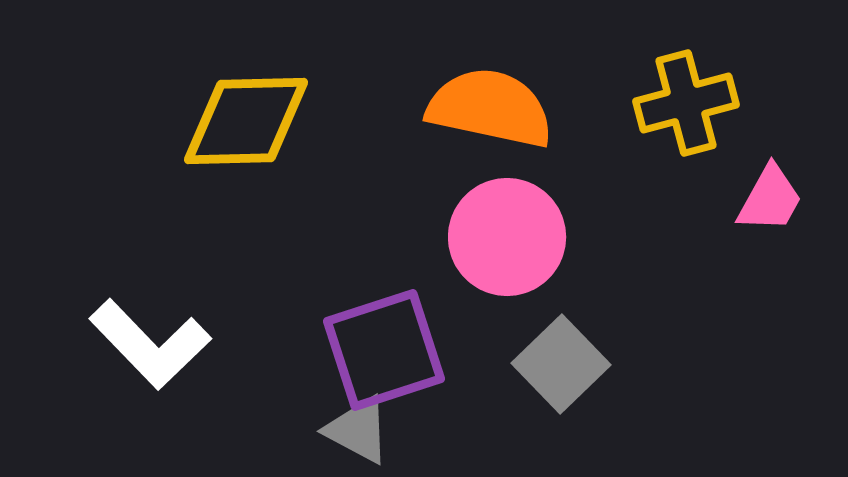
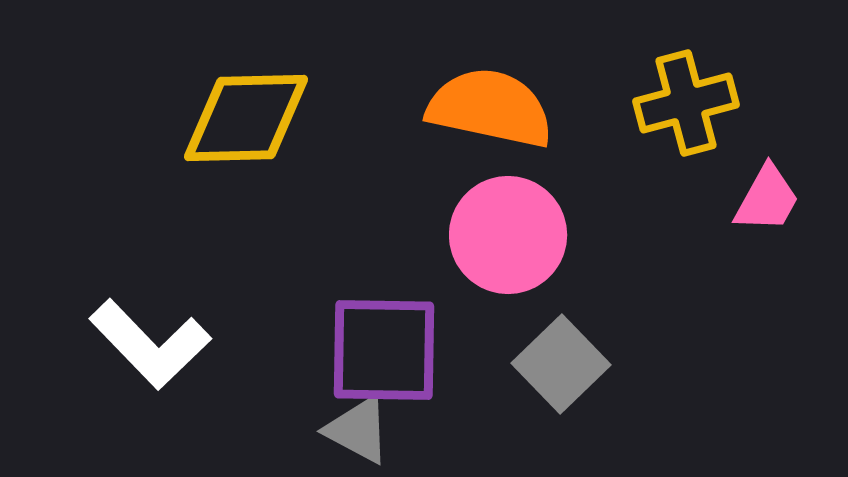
yellow diamond: moved 3 px up
pink trapezoid: moved 3 px left
pink circle: moved 1 px right, 2 px up
purple square: rotated 19 degrees clockwise
